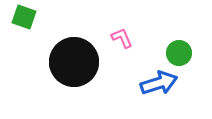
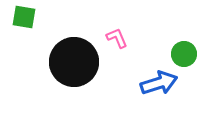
green square: rotated 10 degrees counterclockwise
pink L-shape: moved 5 px left
green circle: moved 5 px right, 1 px down
